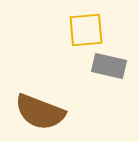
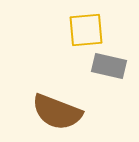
brown semicircle: moved 17 px right
